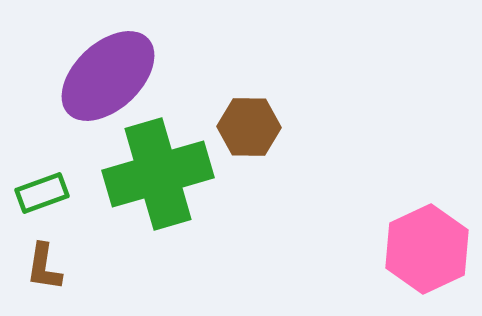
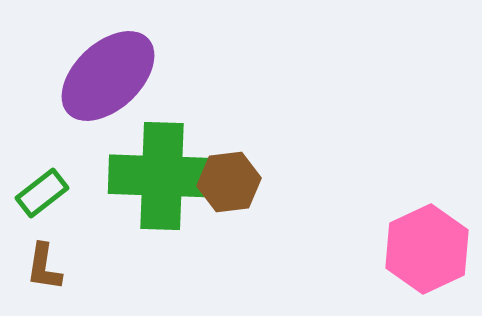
brown hexagon: moved 20 px left, 55 px down; rotated 8 degrees counterclockwise
green cross: moved 4 px right, 2 px down; rotated 18 degrees clockwise
green rectangle: rotated 18 degrees counterclockwise
